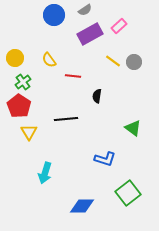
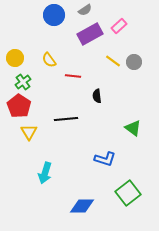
black semicircle: rotated 16 degrees counterclockwise
